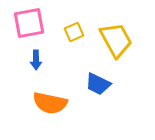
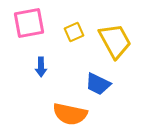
yellow trapezoid: moved 1 px left, 1 px down
blue arrow: moved 5 px right, 7 px down
orange semicircle: moved 20 px right, 11 px down
